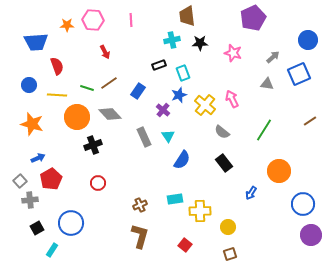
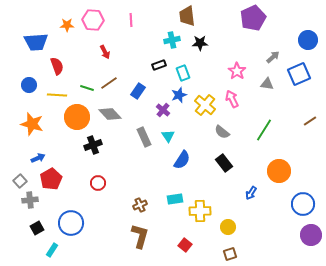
pink star at (233, 53): moved 4 px right, 18 px down; rotated 18 degrees clockwise
